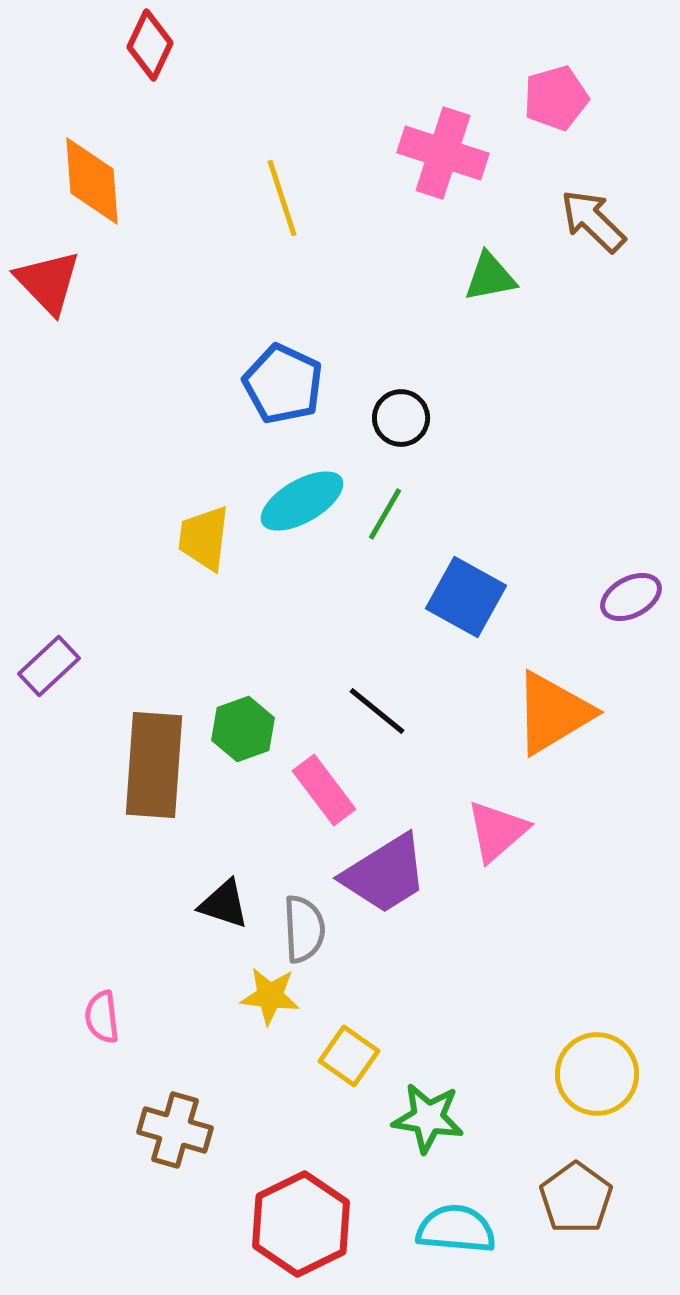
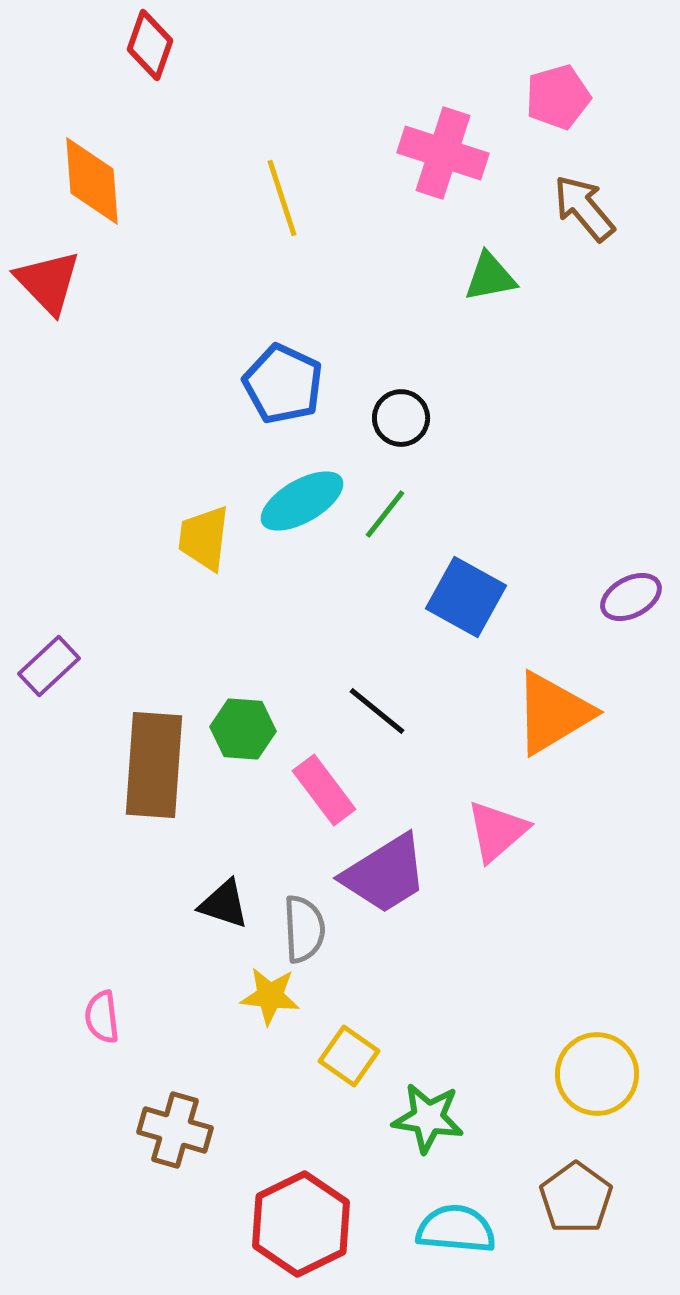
red diamond: rotated 6 degrees counterclockwise
pink pentagon: moved 2 px right, 1 px up
brown arrow: moved 9 px left, 13 px up; rotated 6 degrees clockwise
green line: rotated 8 degrees clockwise
green hexagon: rotated 24 degrees clockwise
